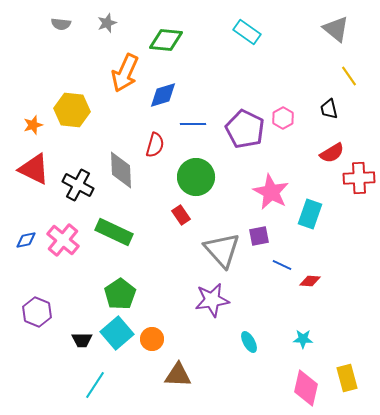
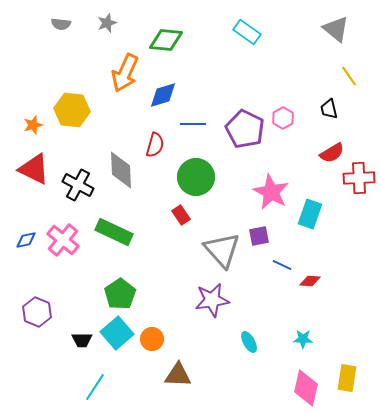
yellow rectangle at (347, 378): rotated 24 degrees clockwise
cyan line at (95, 385): moved 2 px down
